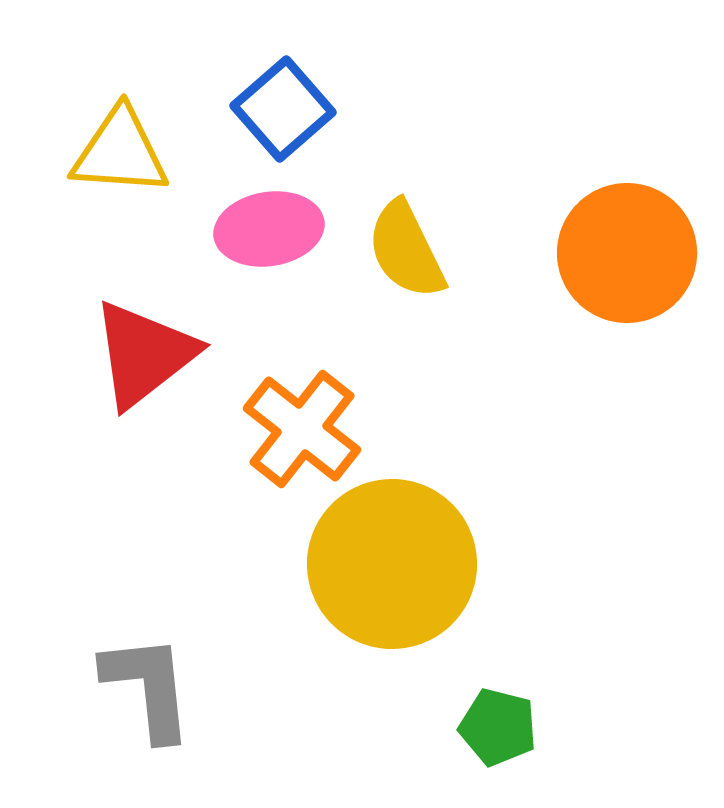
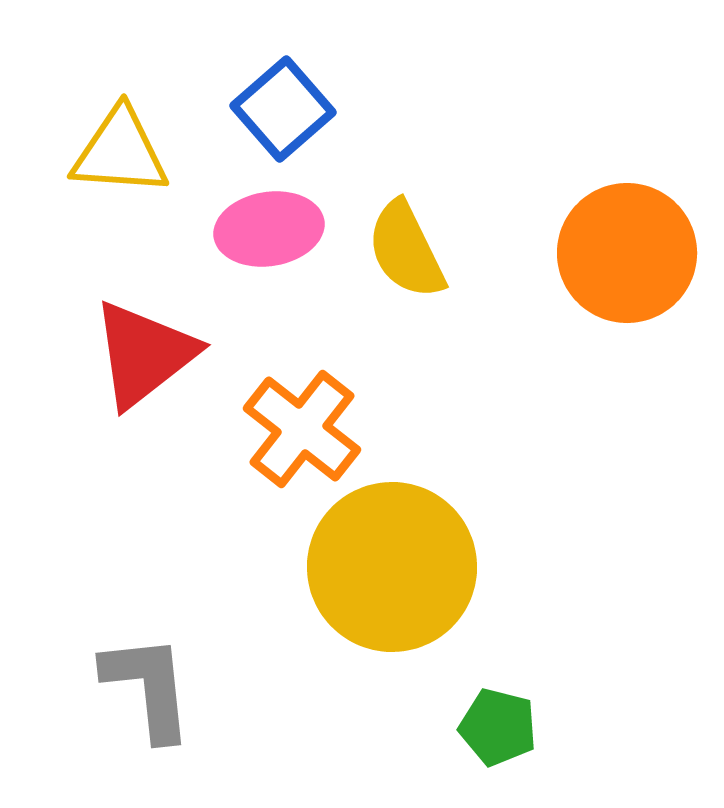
yellow circle: moved 3 px down
